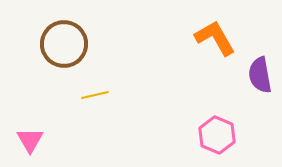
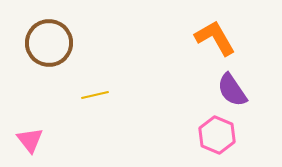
brown circle: moved 15 px left, 1 px up
purple semicircle: moved 28 px left, 15 px down; rotated 24 degrees counterclockwise
pink triangle: rotated 8 degrees counterclockwise
